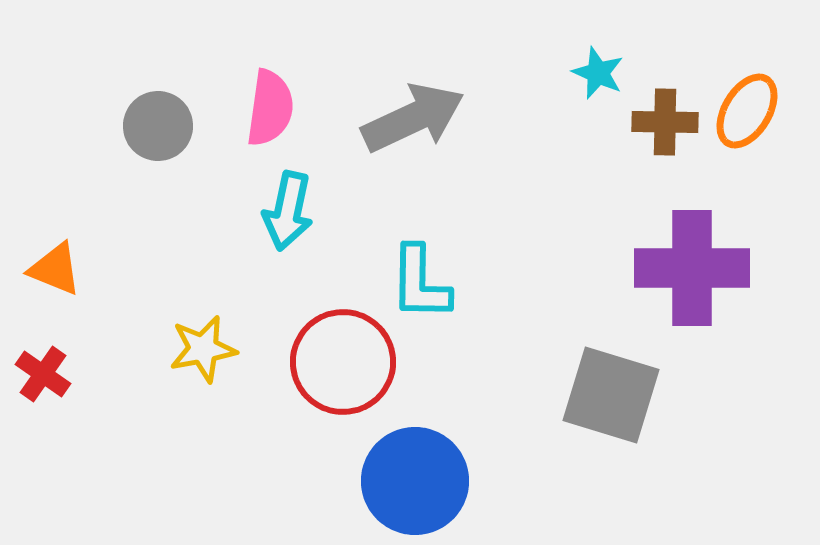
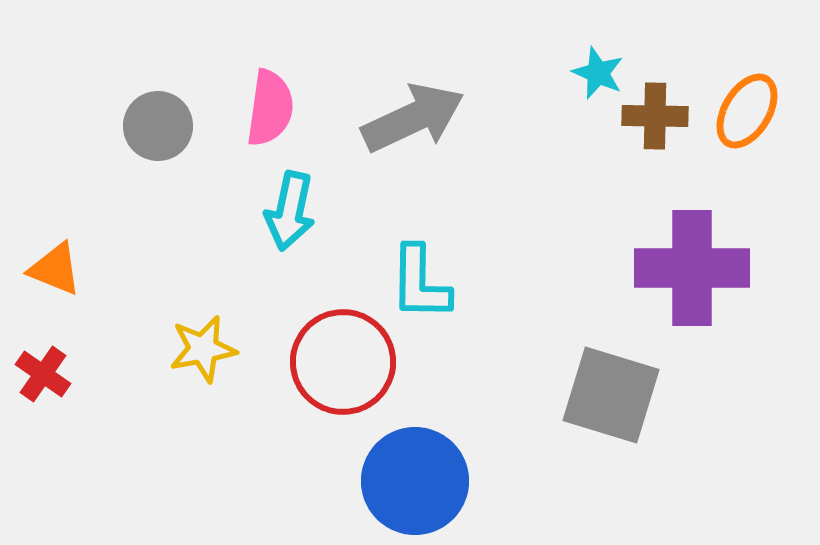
brown cross: moved 10 px left, 6 px up
cyan arrow: moved 2 px right
